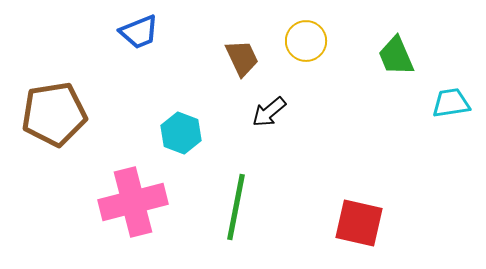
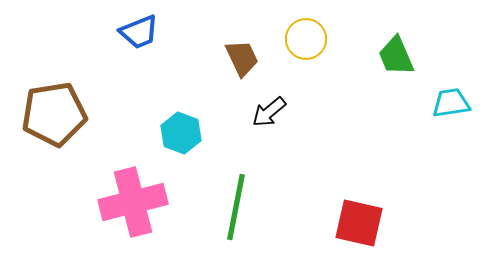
yellow circle: moved 2 px up
